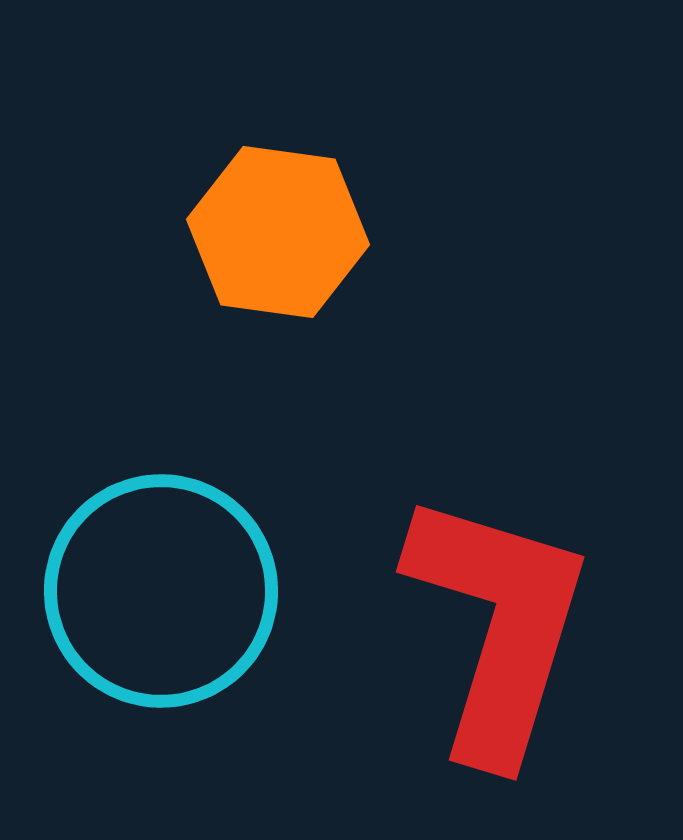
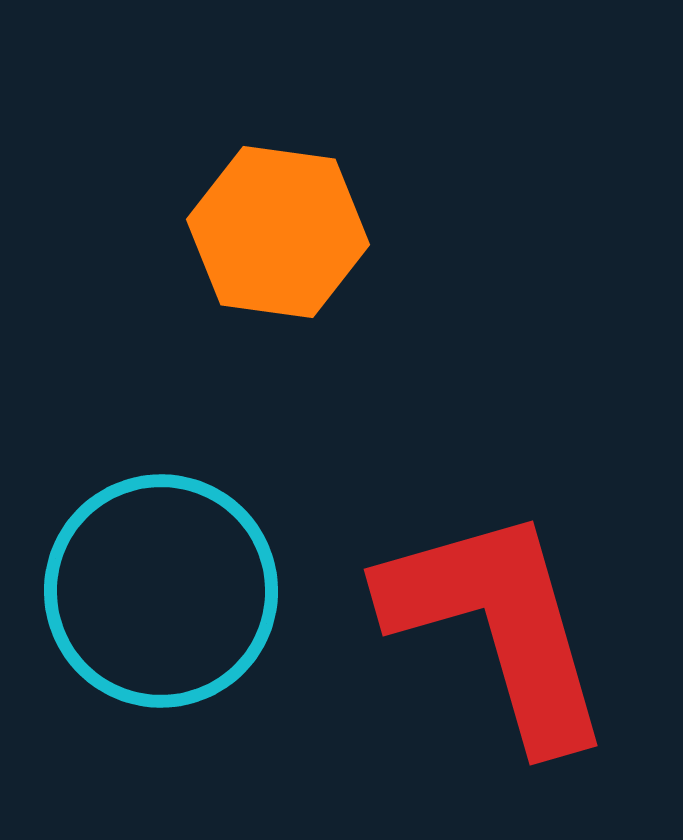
red L-shape: rotated 33 degrees counterclockwise
